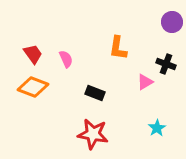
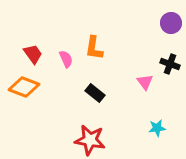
purple circle: moved 1 px left, 1 px down
orange L-shape: moved 24 px left
black cross: moved 4 px right
pink triangle: rotated 36 degrees counterclockwise
orange diamond: moved 9 px left
black rectangle: rotated 18 degrees clockwise
cyan star: rotated 24 degrees clockwise
red star: moved 3 px left, 6 px down
